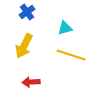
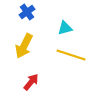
red arrow: rotated 132 degrees clockwise
